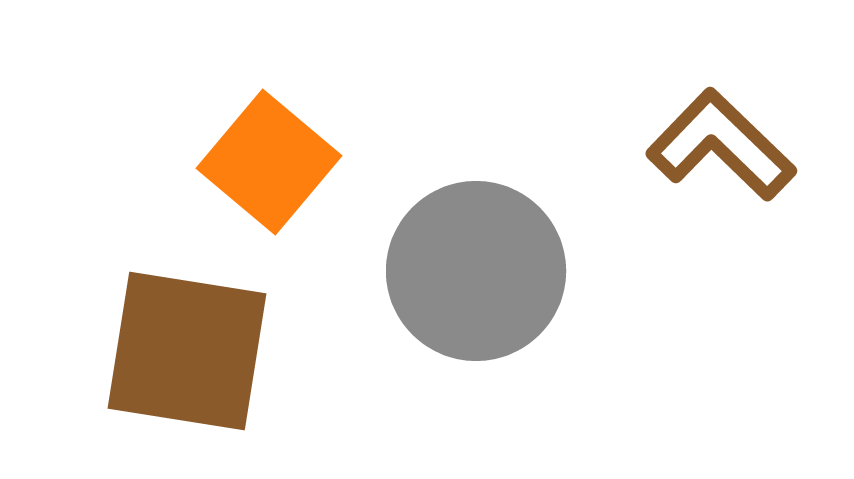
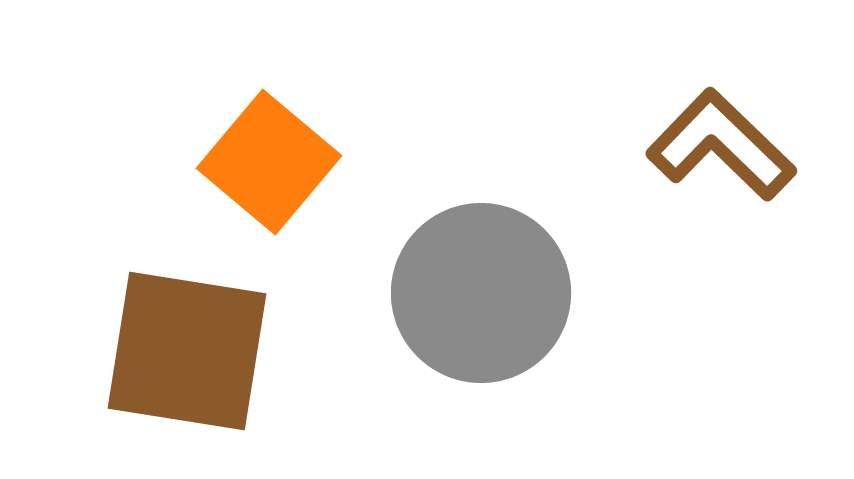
gray circle: moved 5 px right, 22 px down
